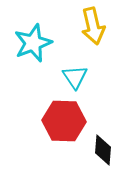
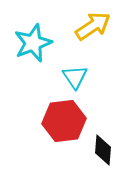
yellow arrow: rotated 111 degrees counterclockwise
red hexagon: rotated 9 degrees counterclockwise
